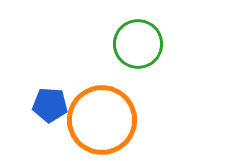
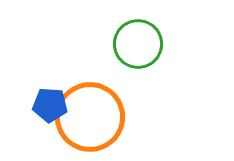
orange circle: moved 12 px left, 3 px up
